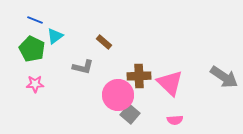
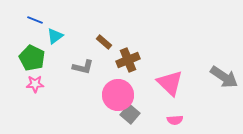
green pentagon: moved 9 px down
brown cross: moved 11 px left, 16 px up; rotated 20 degrees counterclockwise
